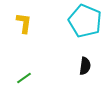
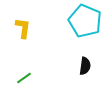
yellow L-shape: moved 1 px left, 5 px down
